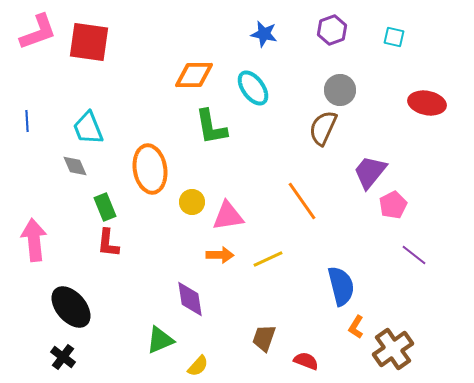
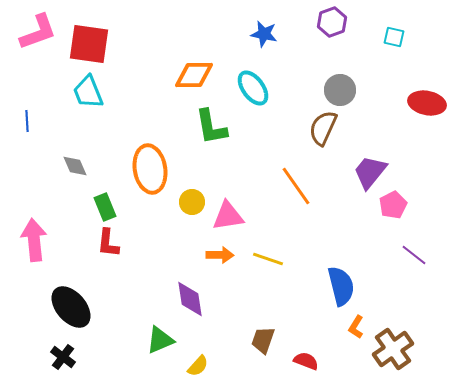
purple hexagon: moved 8 px up
red square: moved 2 px down
cyan trapezoid: moved 36 px up
orange line: moved 6 px left, 15 px up
yellow line: rotated 44 degrees clockwise
brown trapezoid: moved 1 px left, 2 px down
